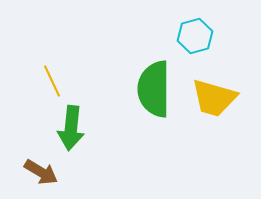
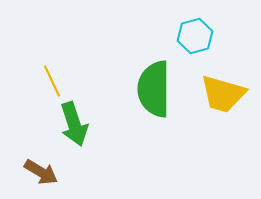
yellow trapezoid: moved 9 px right, 4 px up
green arrow: moved 3 px right, 4 px up; rotated 24 degrees counterclockwise
